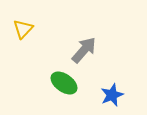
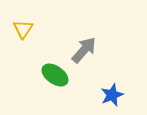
yellow triangle: rotated 10 degrees counterclockwise
green ellipse: moved 9 px left, 8 px up
